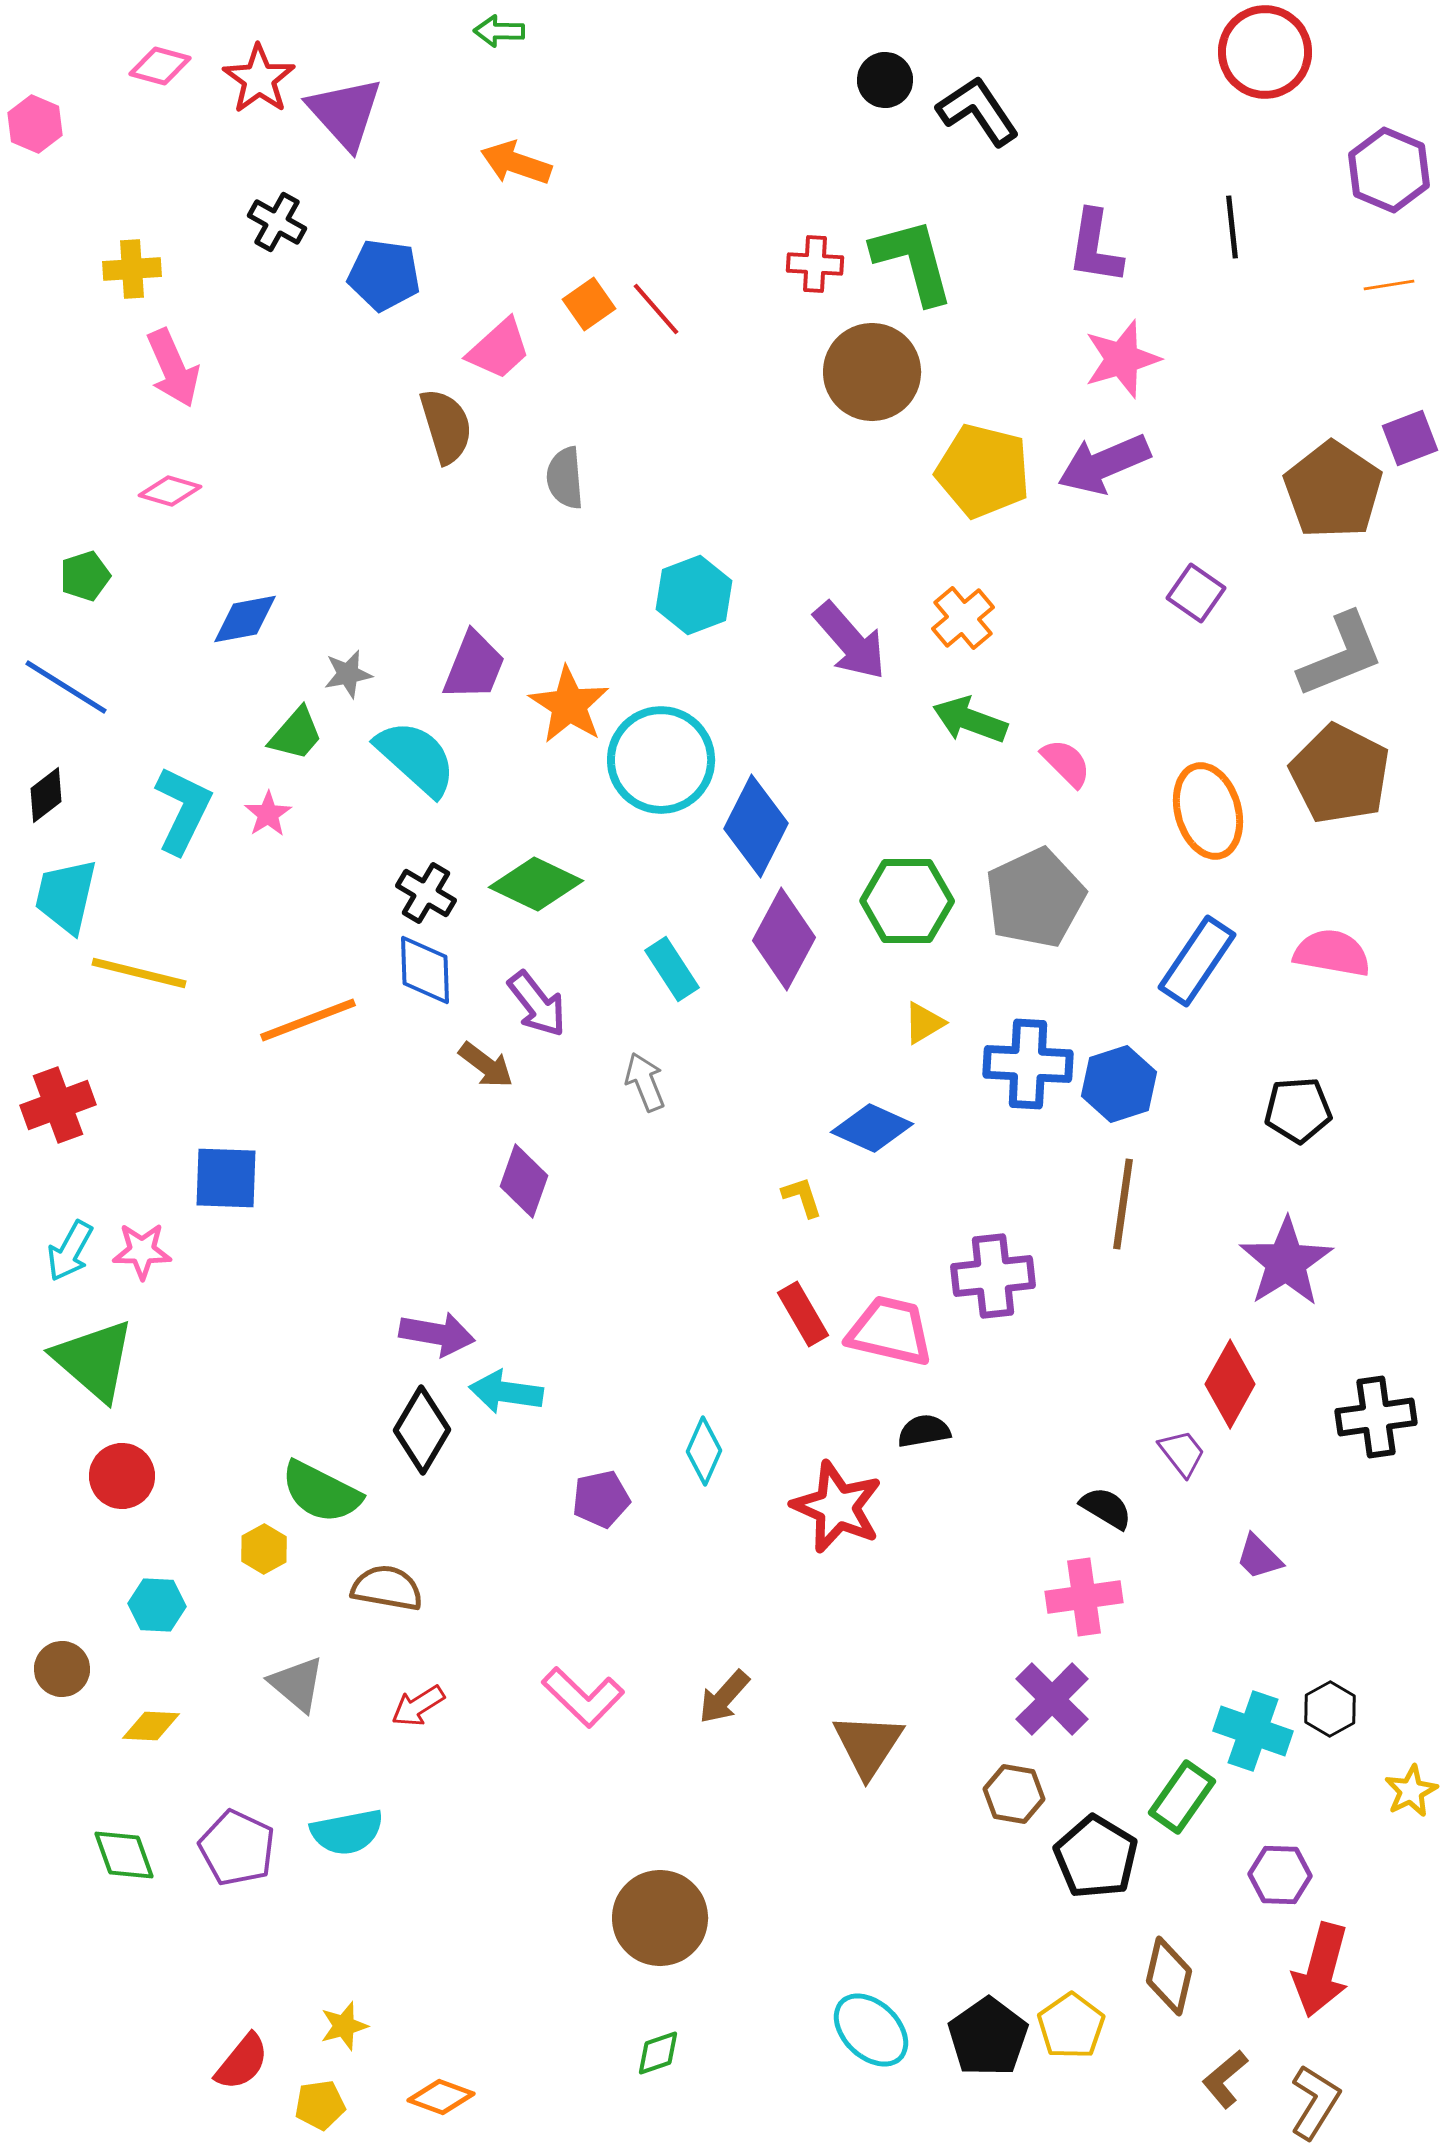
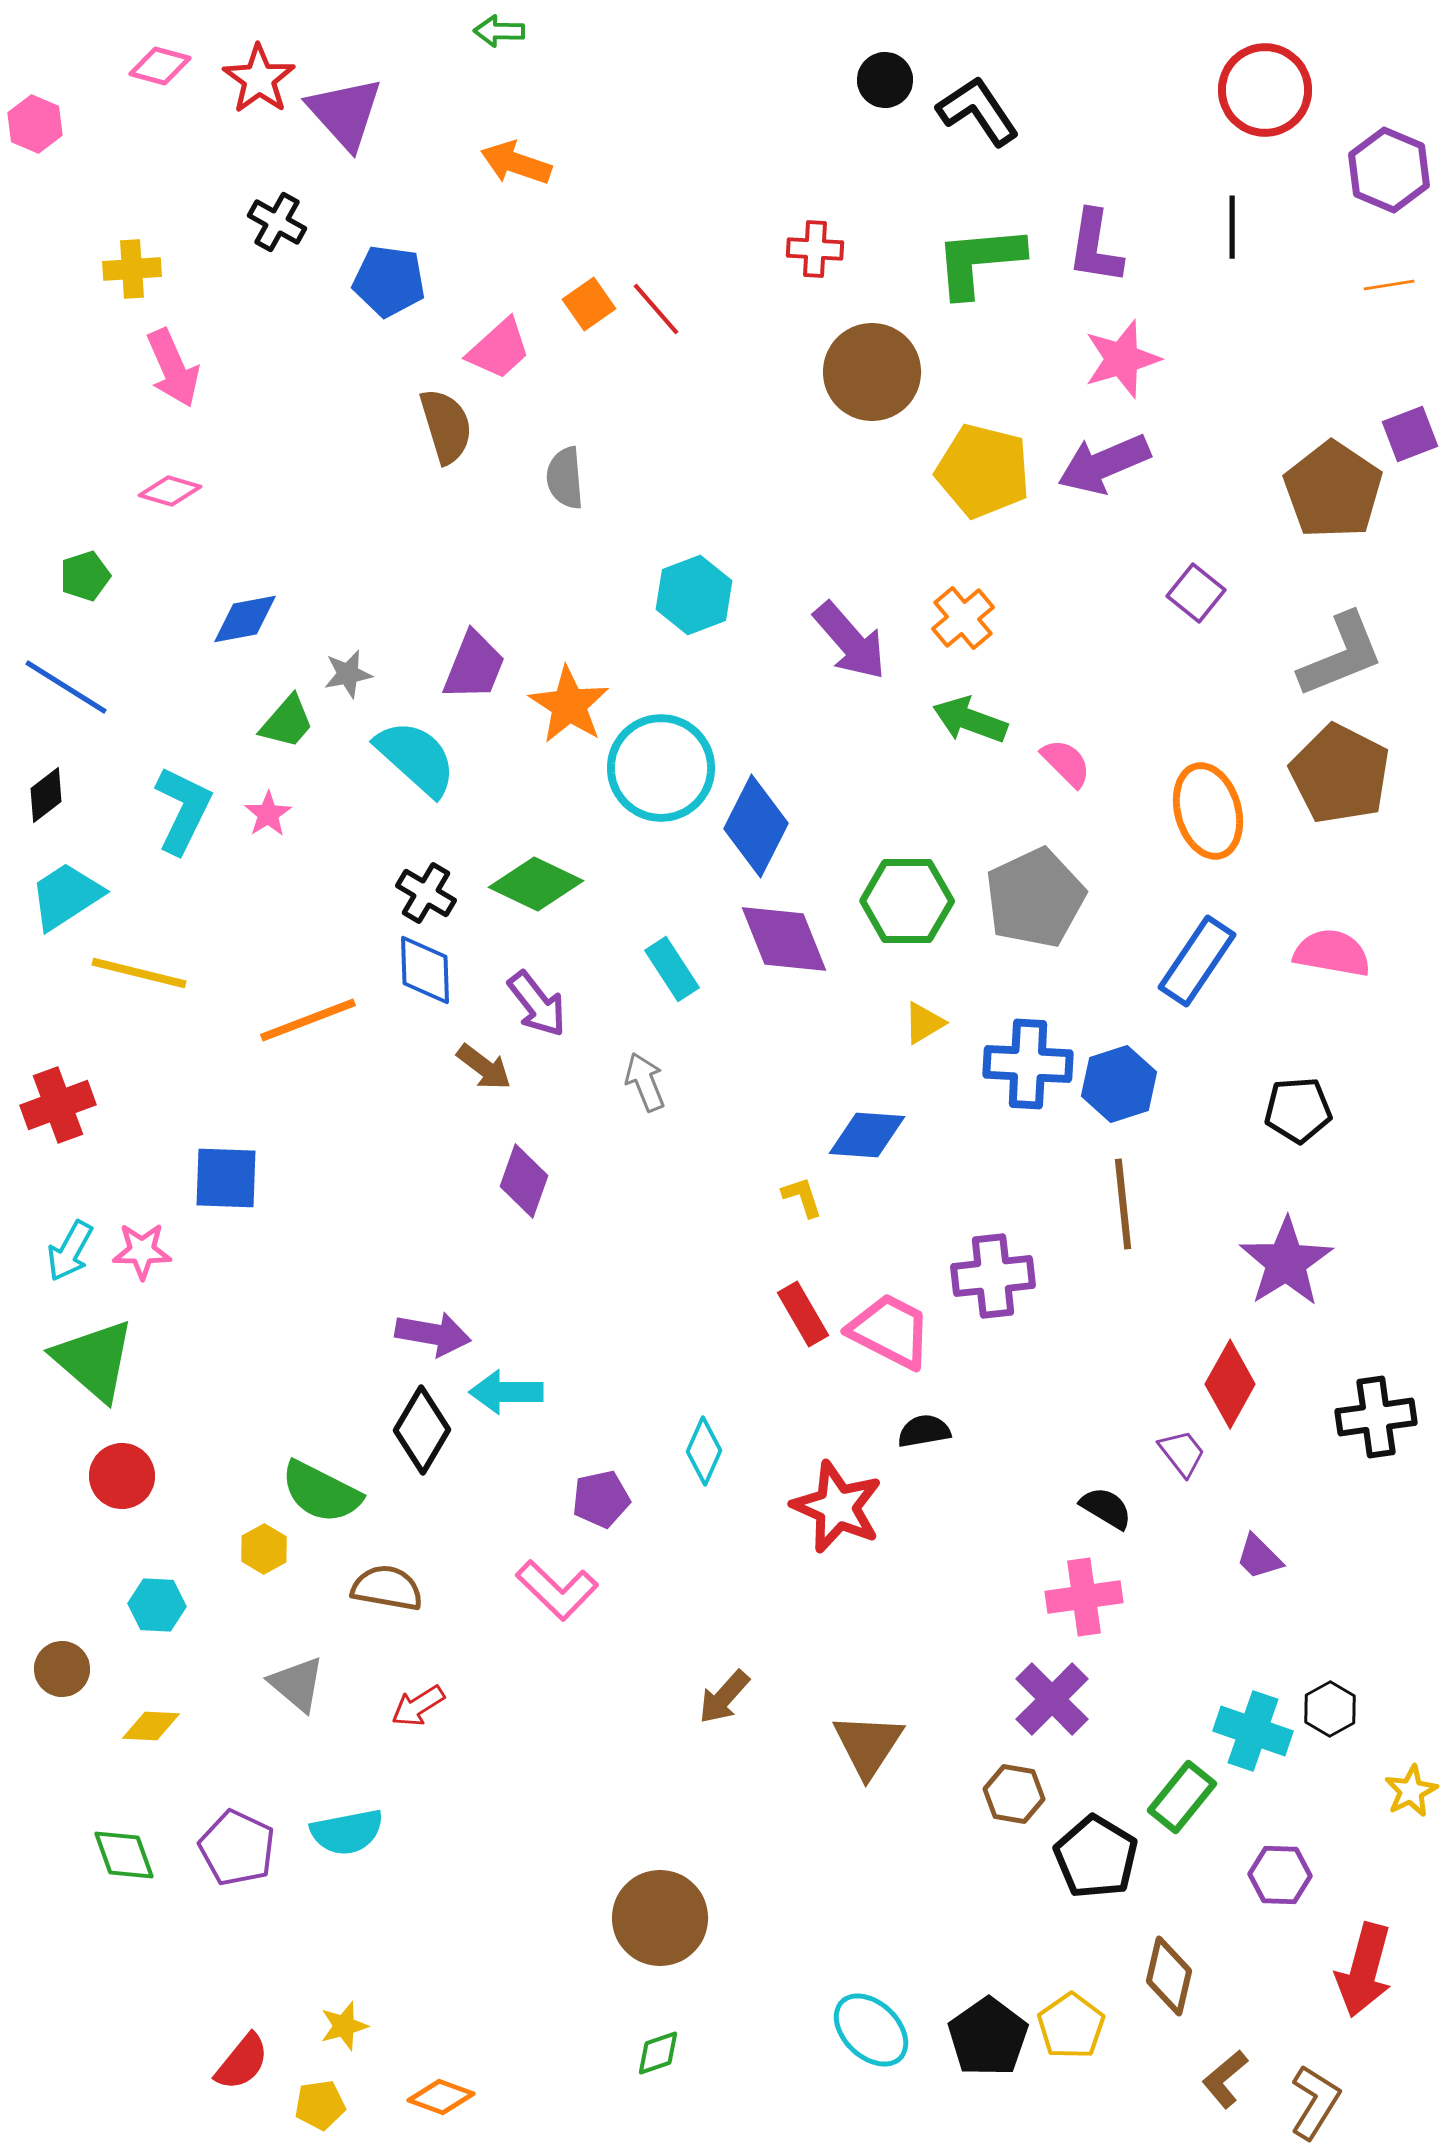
red circle at (1265, 52): moved 38 px down
black line at (1232, 227): rotated 6 degrees clockwise
green L-shape at (913, 261): moved 66 px right; rotated 80 degrees counterclockwise
red cross at (815, 264): moved 15 px up
blue pentagon at (384, 275): moved 5 px right, 6 px down
purple square at (1410, 438): moved 4 px up
purple square at (1196, 593): rotated 4 degrees clockwise
green trapezoid at (296, 734): moved 9 px left, 12 px up
cyan circle at (661, 760): moved 8 px down
cyan trapezoid at (66, 896): rotated 44 degrees clockwise
purple diamond at (784, 939): rotated 50 degrees counterclockwise
brown arrow at (486, 1065): moved 2 px left, 2 px down
blue diamond at (872, 1128): moved 5 px left, 7 px down; rotated 20 degrees counterclockwise
brown line at (1123, 1204): rotated 14 degrees counterclockwise
pink trapezoid at (890, 1331): rotated 14 degrees clockwise
purple arrow at (437, 1334): moved 4 px left
cyan arrow at (506, 1392): rotated 8 degrees counterclockwise
pink L-shape at (583, 1697): moved 26 px left, 107 px up
green rectangle at (1182, 1797): rotated 4 degrees clockwise
red arrow at (1321, 1970): moved 43 px right
